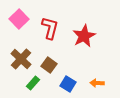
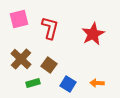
pink square: rotated 30 degrees clockwise
red star: moved 9 px right, 2 px up
green rectangle: rotated 32 degrees clockwise
